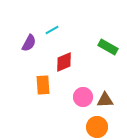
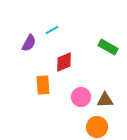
pink circle: moved 2 px left
